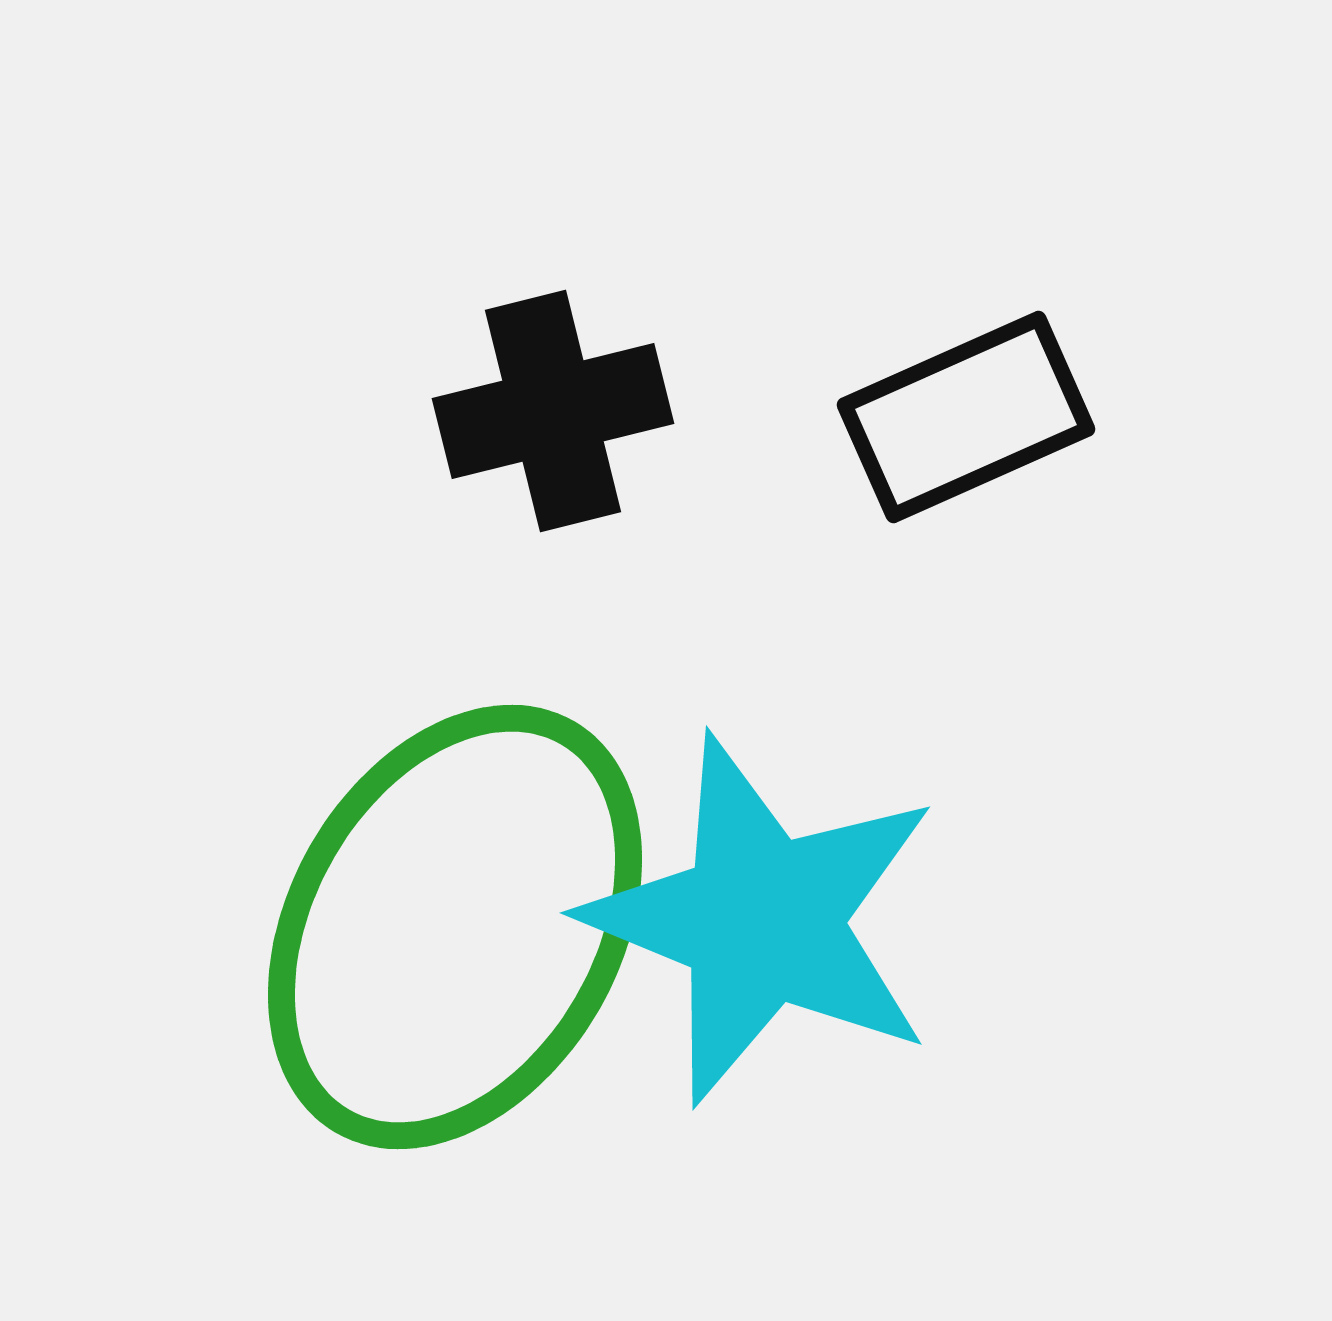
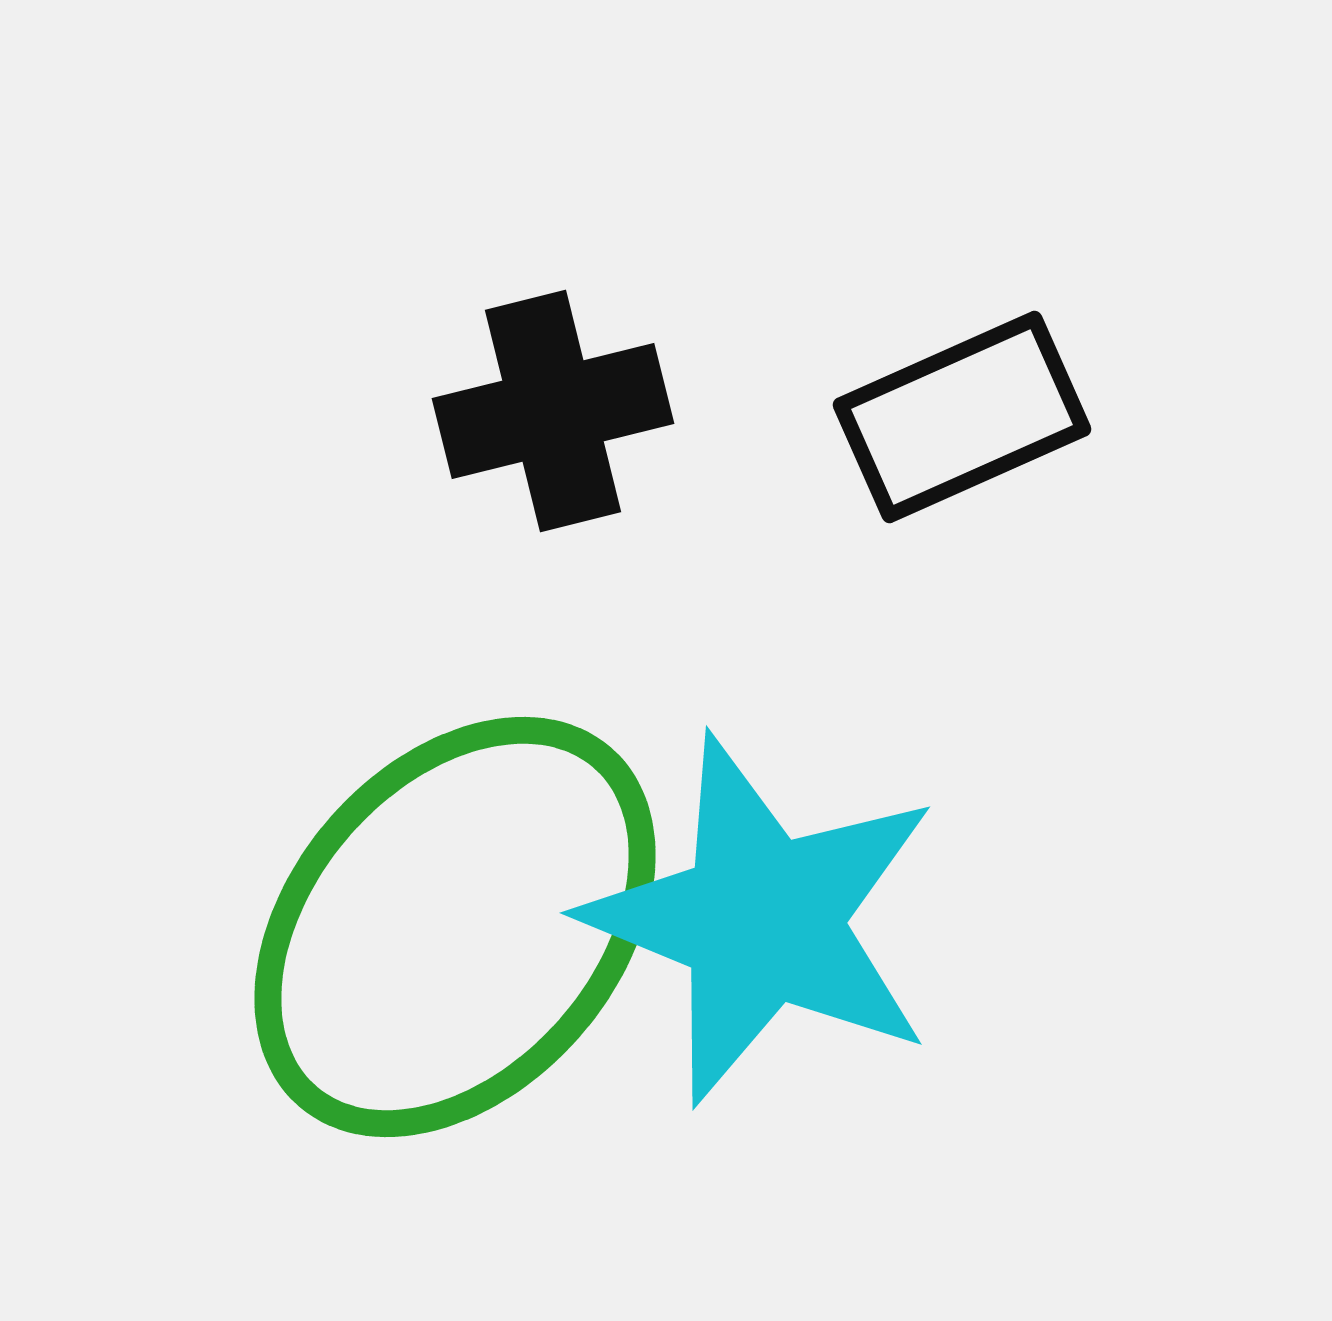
black rectangle: moved 4 px left
green ellipse: rotated 11 degrees clockwise
